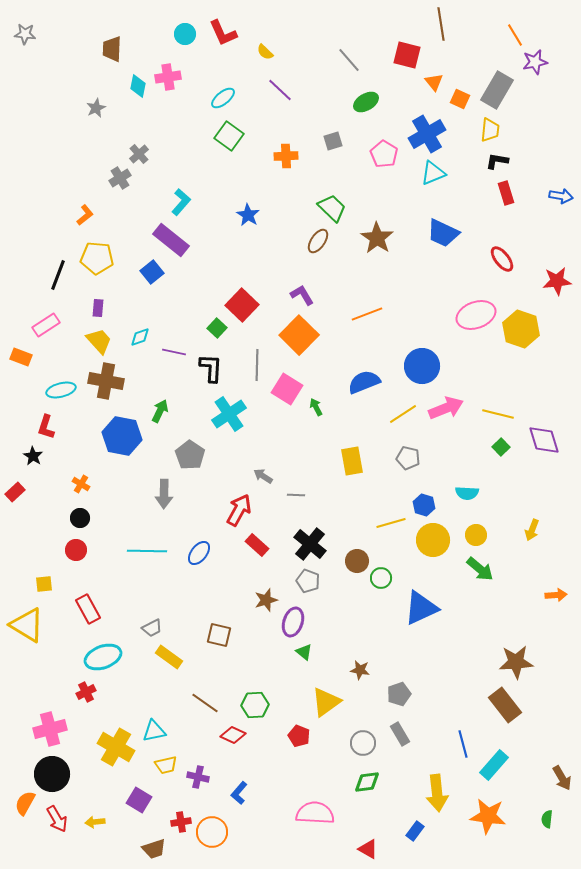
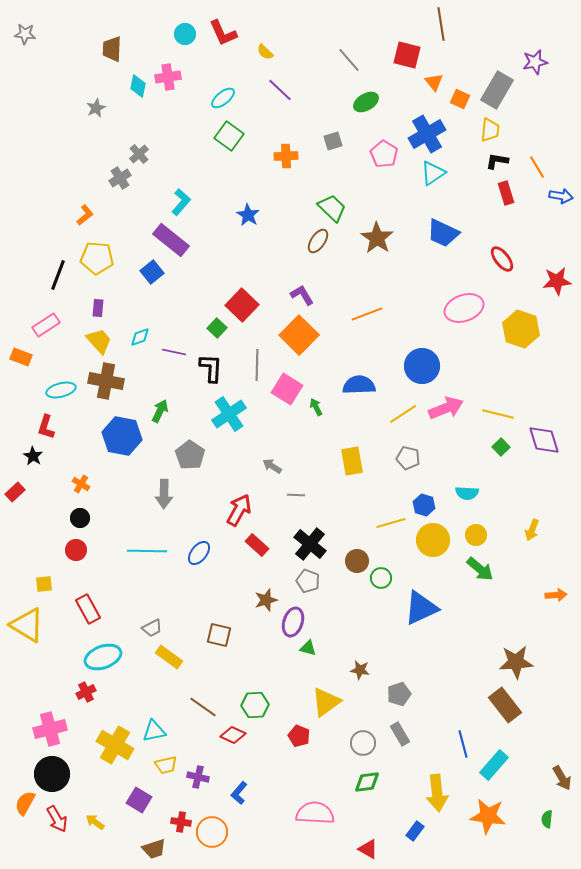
orange line at (515, 35): moved 22 px right, 132 px down
cyan triangle at (433, 173): rotated 12 degrees counterclockwise
pink ellipse at (476, 315): moved 12 px left, 7 px up
blue semicircle at (364, 382): moved 5 px left, 3 px down; rotated 20 degrees clockwise
gray arrow at (263, 476): moved 9 px right, 10 px up
green triangle at (304, 652): moved 4 px right, 4 px up; rotated 24 degrees counterclockwise
brown line at (205, 703): moved 2 px left, 4 px down
yellow cross at (116, 747): moved 1 px left, 2 px up
yellow arrow at (95, 822): rotated 42 degrees clockwise
red cross at (181, 822): rotated 18 degrees clockwise
